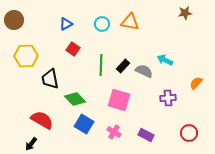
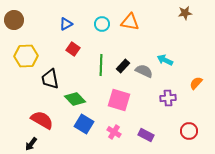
red circle: moved 2 px up
